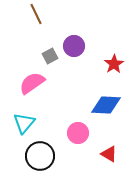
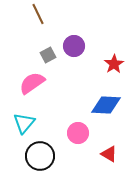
brown line: moved 2 px right
gray square: moved 2 px left, 1 px up
